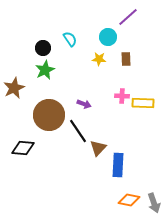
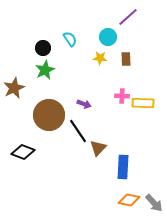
yellow star: moved 1 px right, 1 px up
black diamond: moved 4 px down; rotated 15 degrees clockwise
blue rectangle: moved 5 px right, 2 px down
gray arrow: rotated 24 degrees counterclockwise
